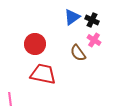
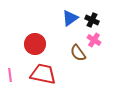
blue triangle: moved 2 px left, 1 px down
pink line: moved 24 px up
